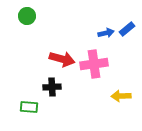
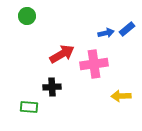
red arrow: moved 5 px up; rotated 45 degrees counterclockwise
